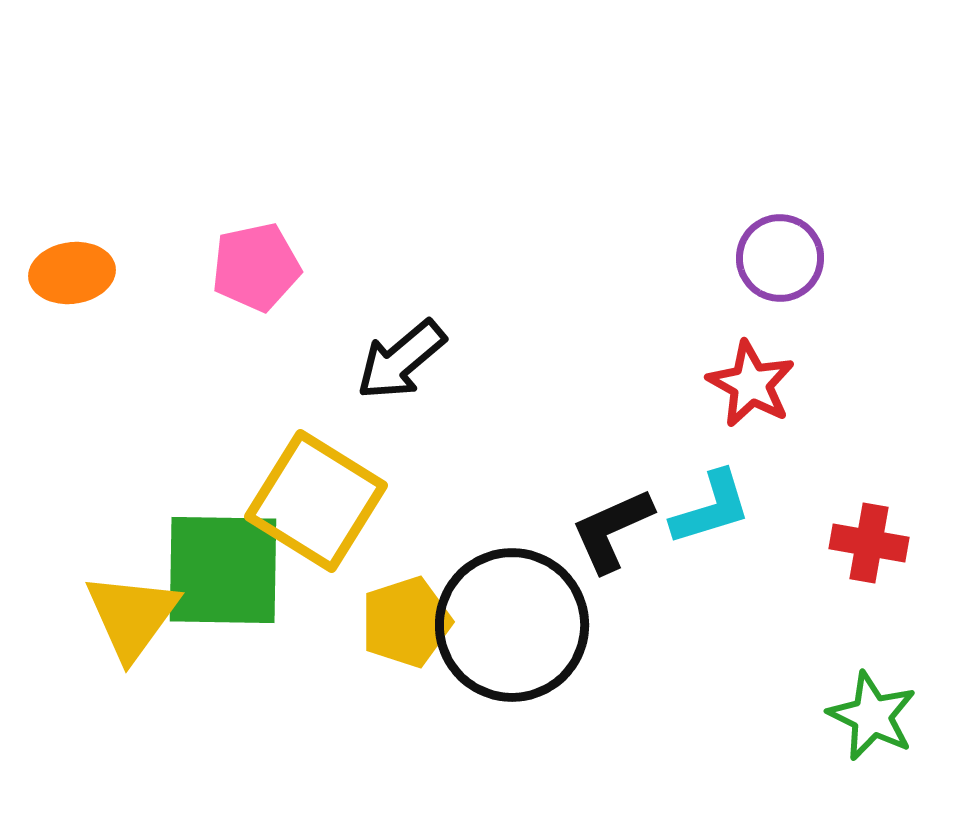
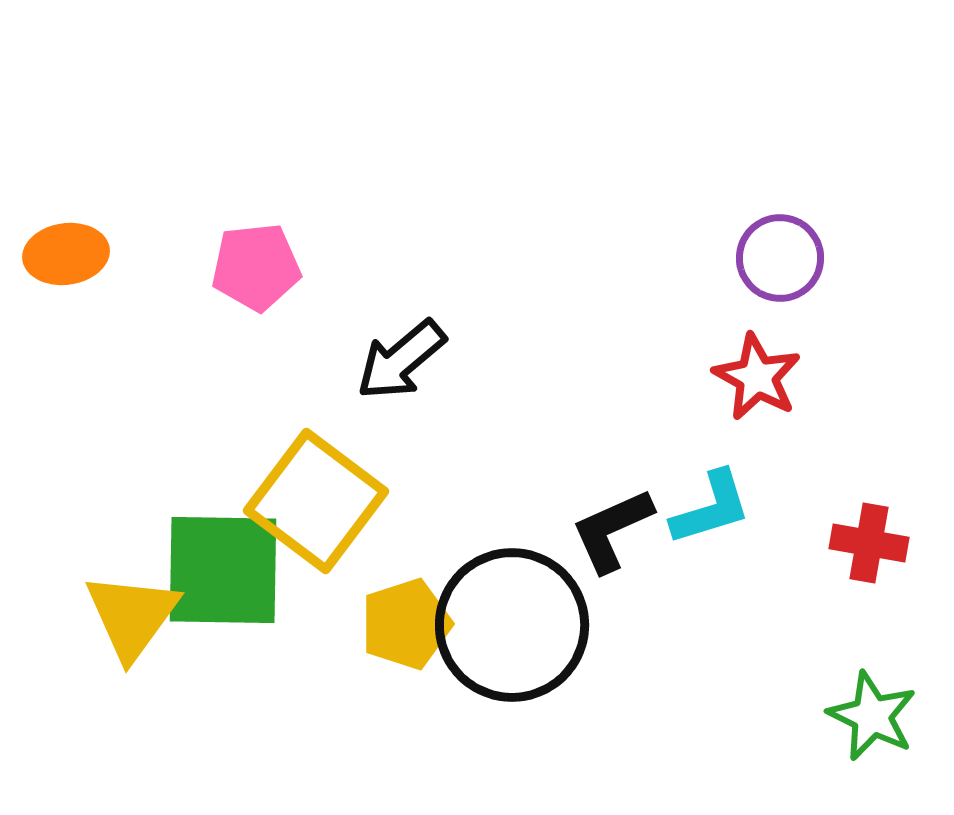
pink pentagon: rotated 6 degrees clockwise
orange ellipse: moved 6 px left, 19 px up
red star: moved 6 px right, 7 px up
yellow square: rotated 5 degrees clockwise
yellow pentagon: moved 2 px down
